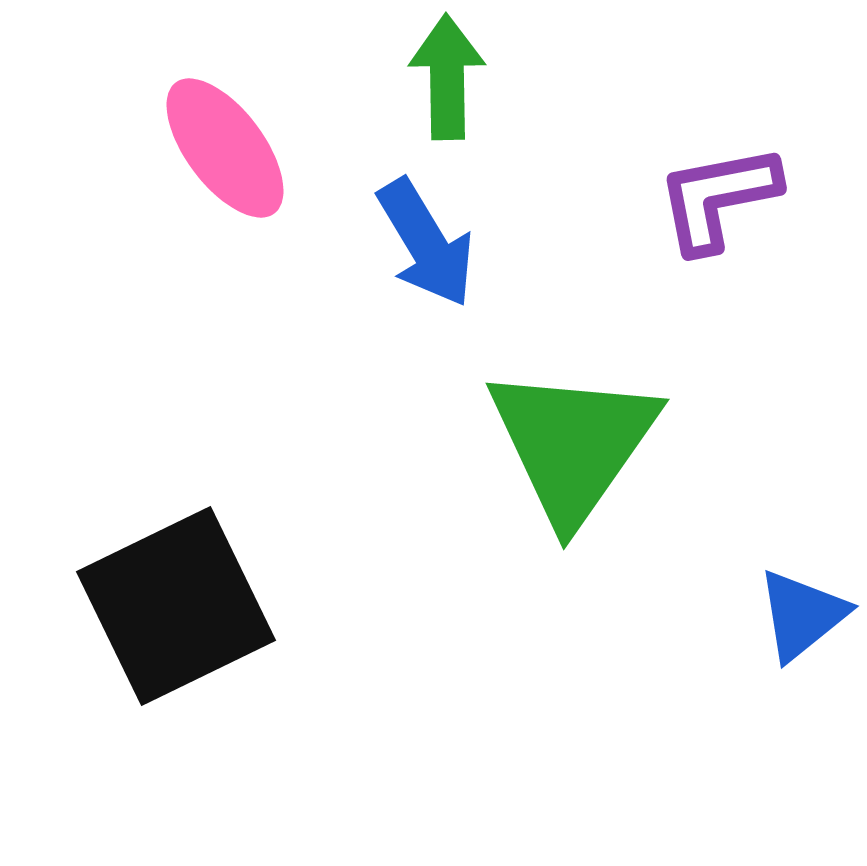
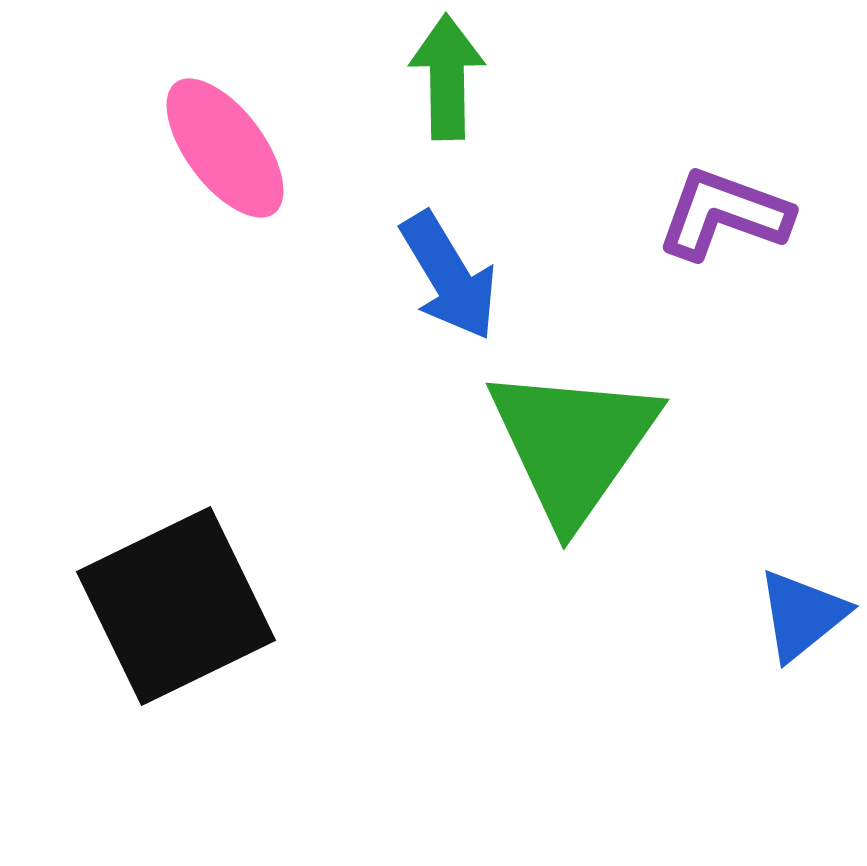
purple L-shape: moved 6 px right, 16 px down; rotated 31 degrees clockwise
blue arrow: moved 23 px right, 33 px down
